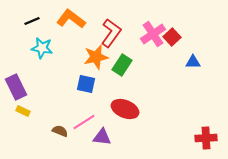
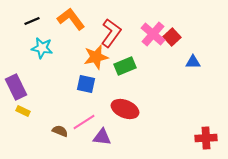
orange L-shape: rotated 16 degrees clockwise
pink cross: rotated 15 degrees counterclockwise
green rectangle: moved 3 px right, 1 px down; rotated 35 degrees clockwise
